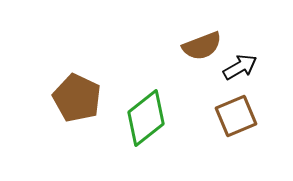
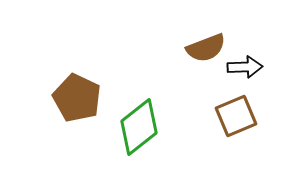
brown semicircle: moved 4 px right, 2 px down
black arrow: moved 5 px right; rotated 28 degrees clockwise
green diamond: moved 7 px left, 9 px down
